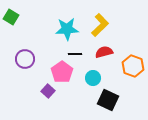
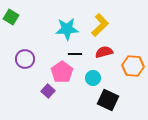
orange hexagon: rotated 15 degrees counterclockwise
